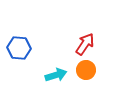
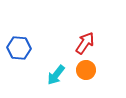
red arrow: moved 1 px up
cyan arrow: rotated 145 degrees clockwise
